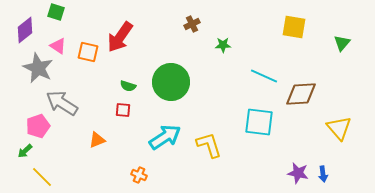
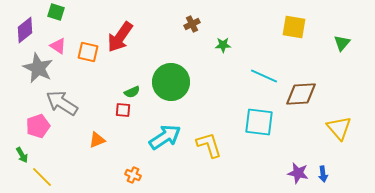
green semicircle: moved 4 px right, 6 px down; rotated 42 degrees counterclockwise
green arrow: moved 3 px left, 4 px down; rotated 77 degrees counterclockwise
orange cross: moved 6 px left
